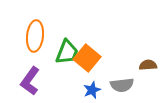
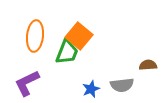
orange square: moved 8 px left, 22 px up
purple L-shape: moved 3 px left, 2 px down; rotated 28 degrees clockwise
blue star: moved 1 px left, 1 px up
